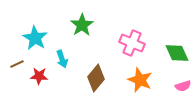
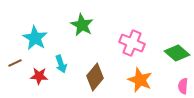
green star: rotated 10 degrees counterclockwise
green diamond: rotated 25 degrees counterclockwise
cyan arrow: moved 1 px left, 5 px down
brown line: moved 2 px left, 1 px up
brown diamond: moved 1 px left, 1 px up
pink semicircle: rotated 112 degrees clockwise
